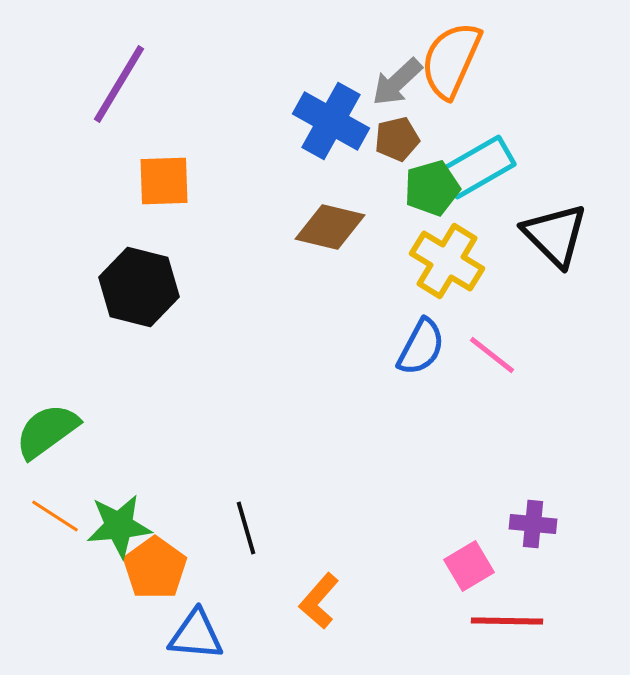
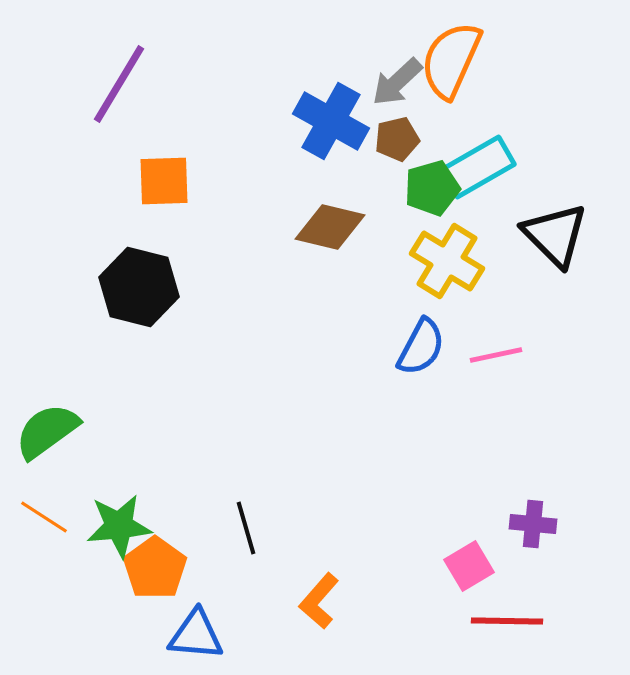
pink line: moved 4 px right; rotated 50 degrees counterclockwise
orange line: moved 11 px left, 1 px down
